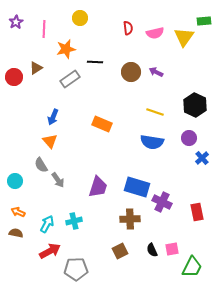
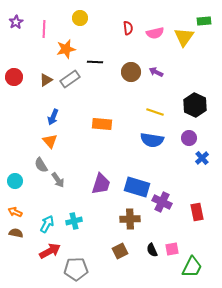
brown triangle: moved 10 px right, 12 px down
orange rectangle: rotated 18 degrees counterclockwise
blue semicircle: moved 2 px up
purple trapezoid: moved 3 px right, 3 px up
orange arrow: moved 3 px left
